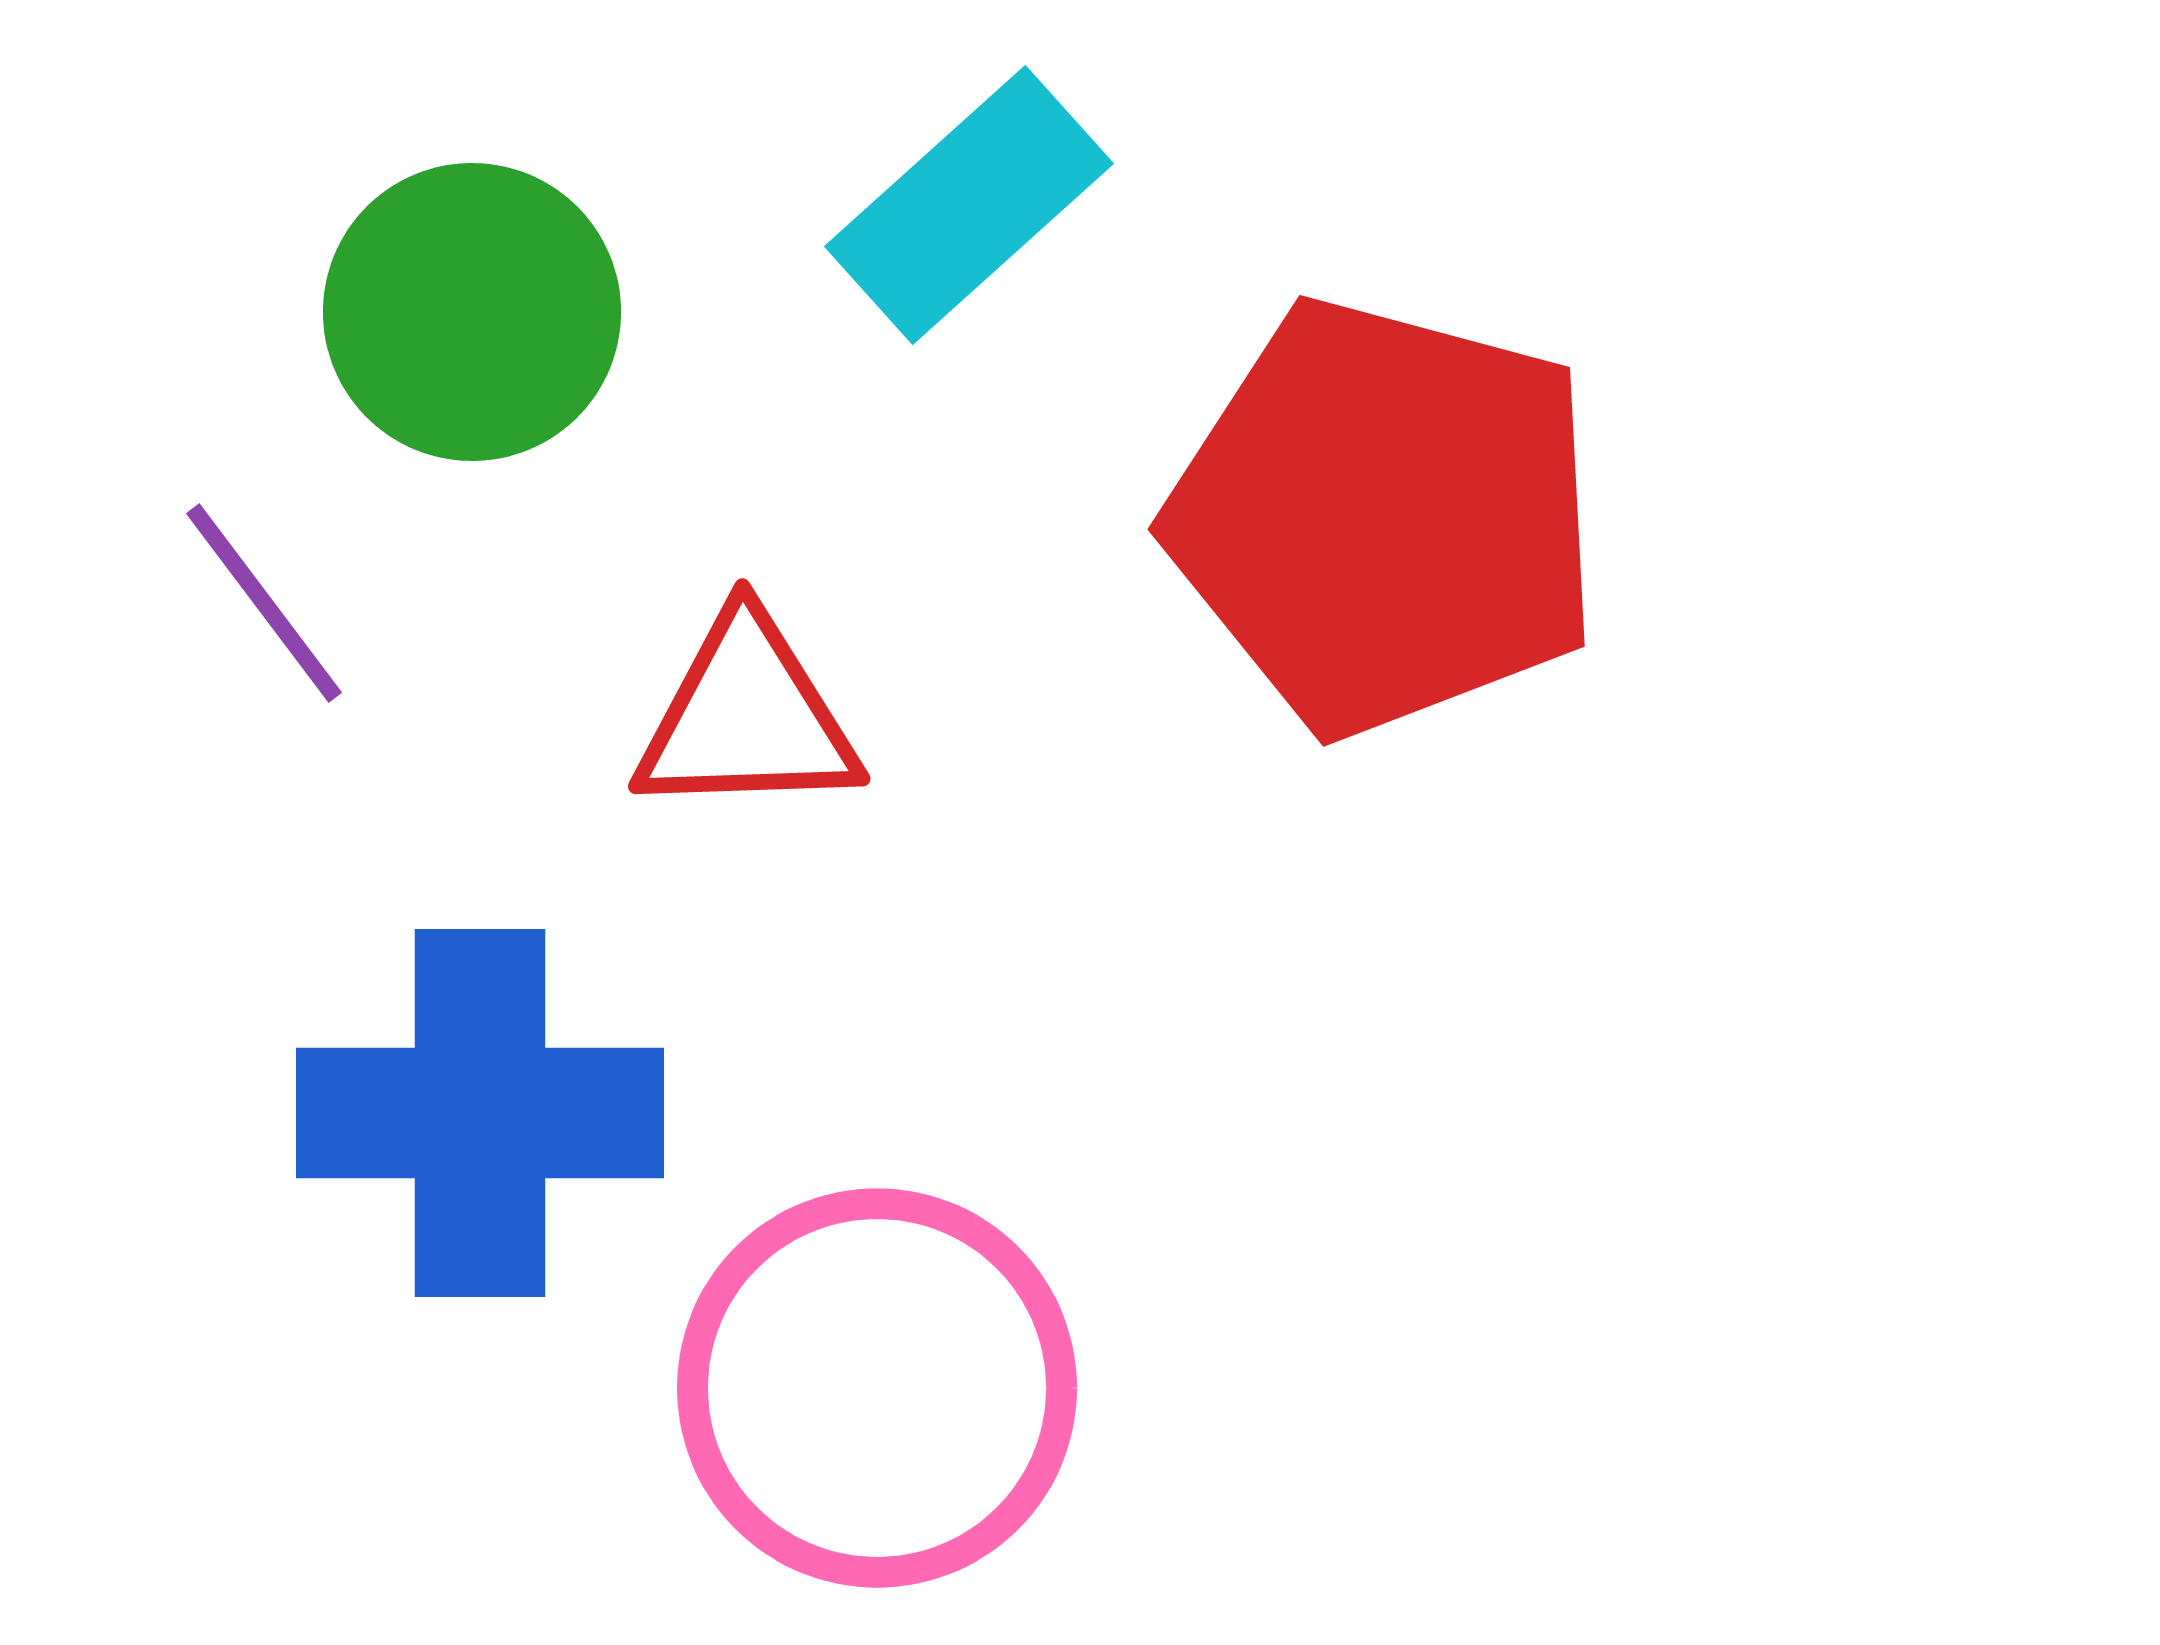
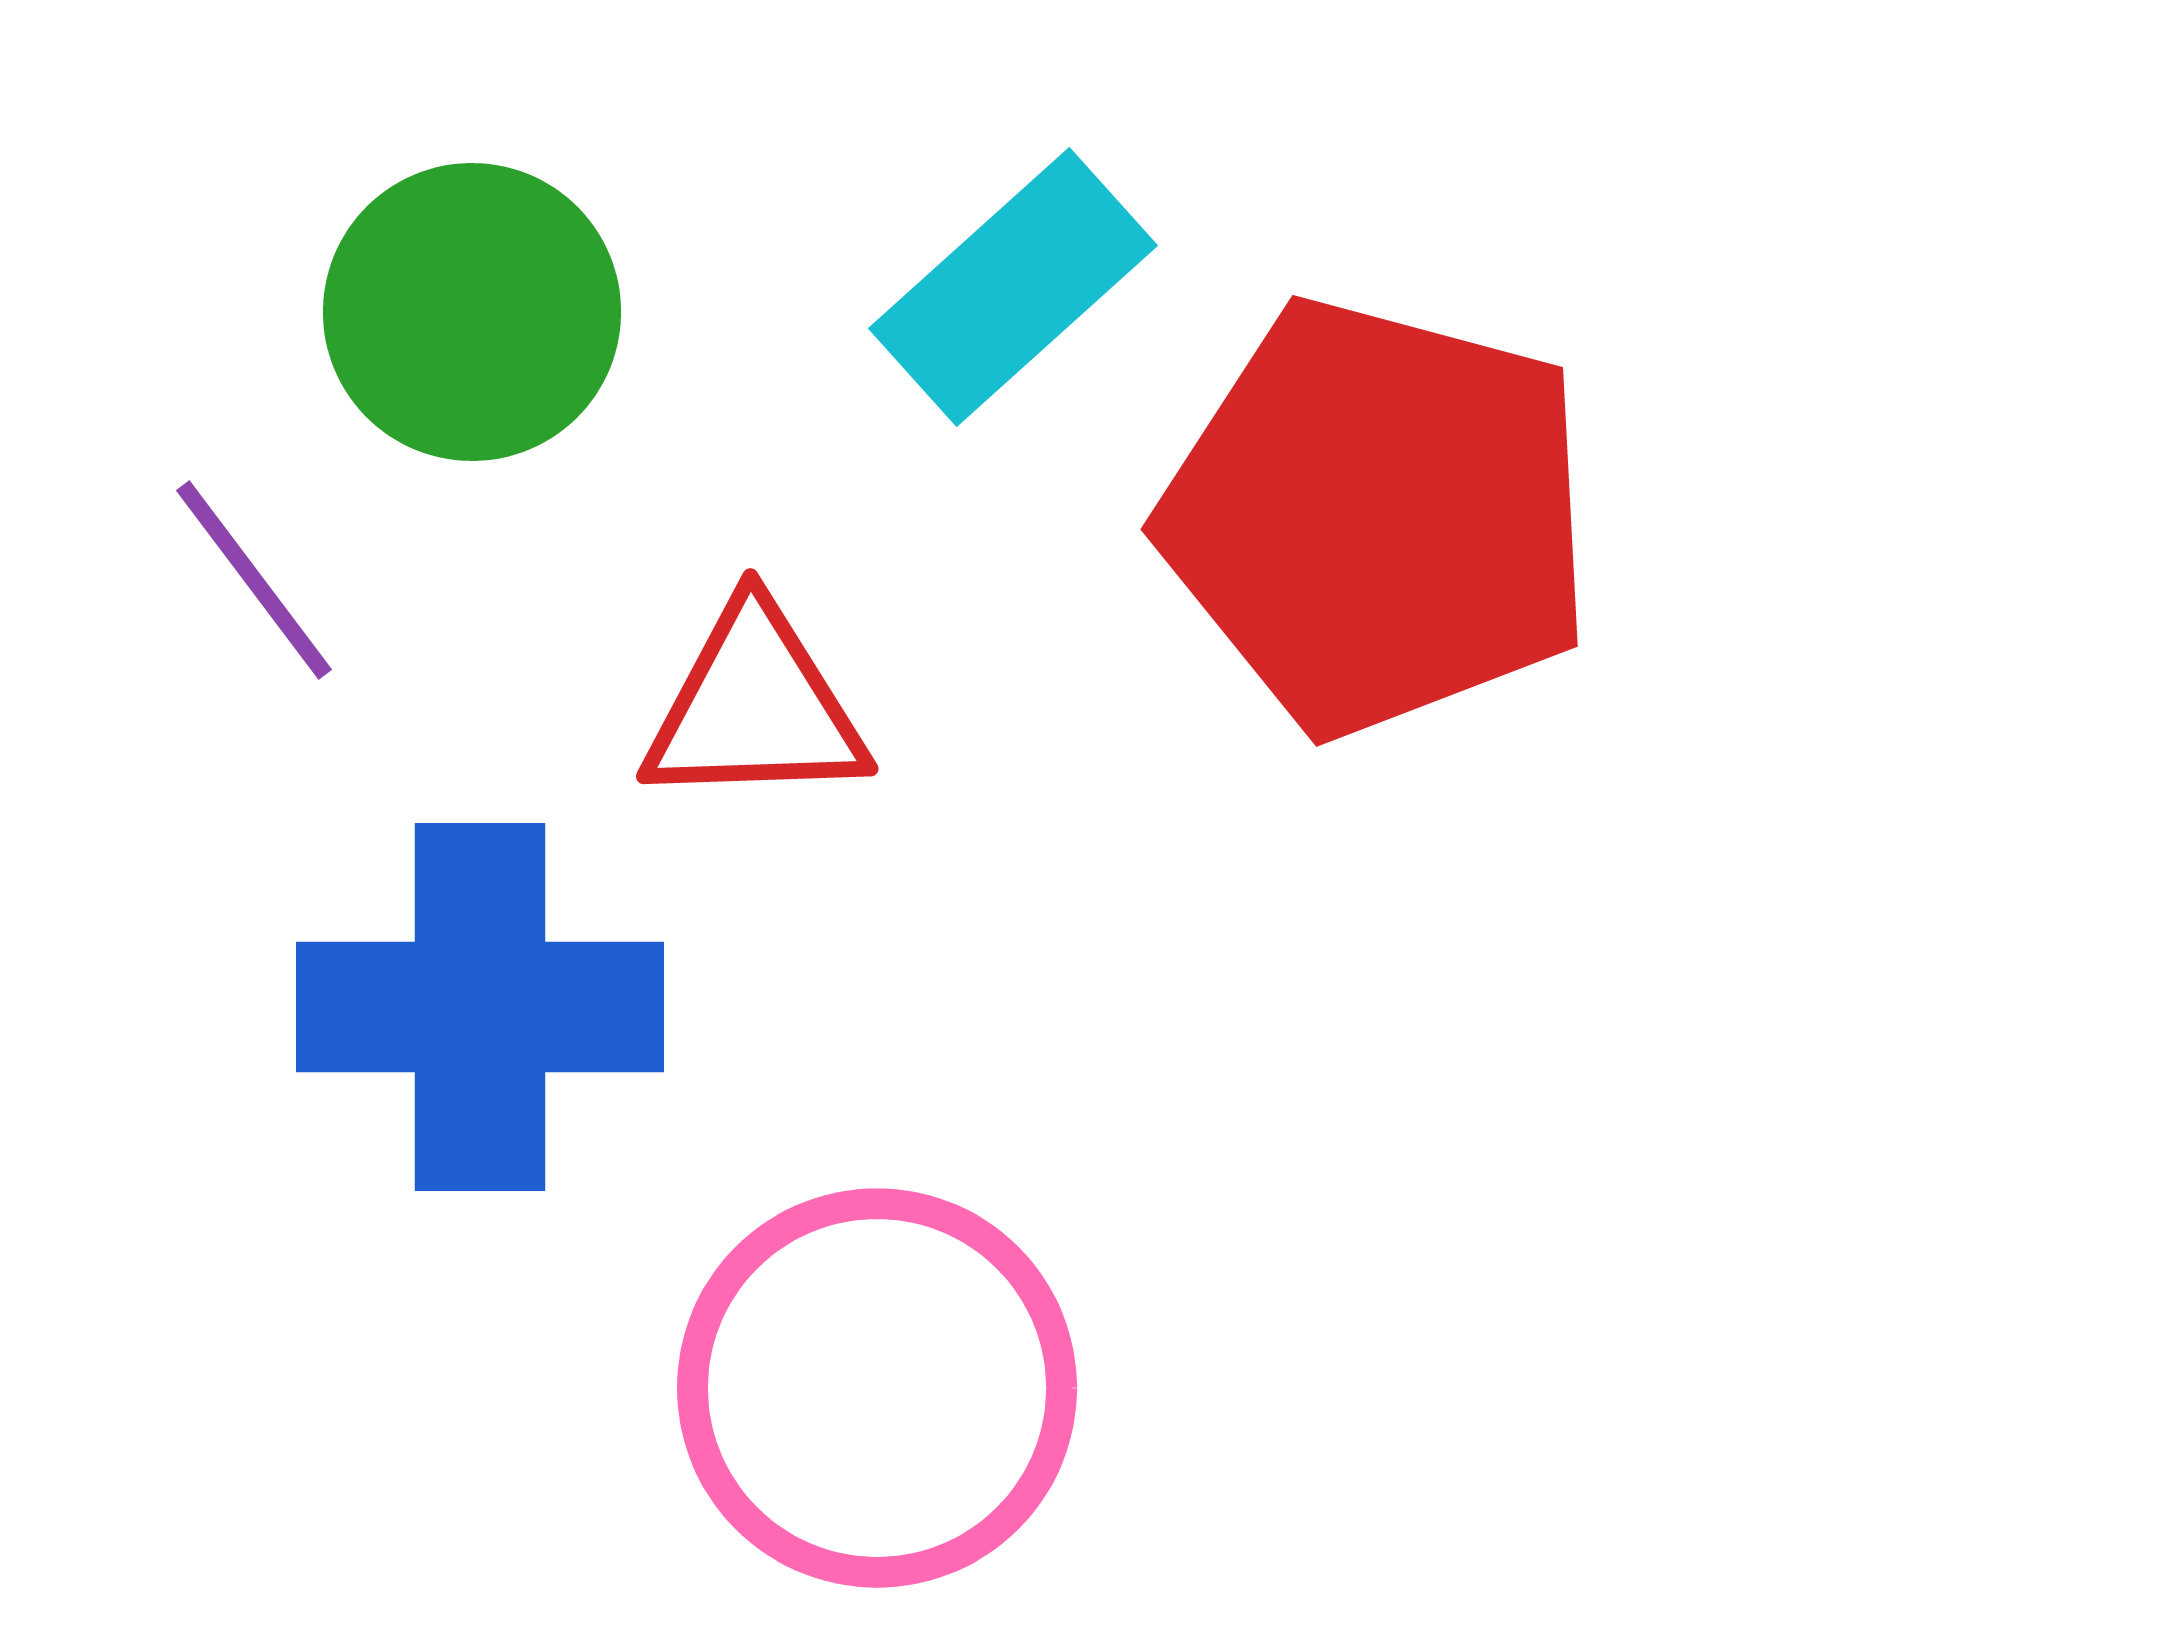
cyan rectangle: moved 44 px right, 82 px down
red pentagon: moved 7 px left
purple line: moved 10 px left, 23 px up
red triangle: moved 8 px right, 10 px up
blue cross: moved 106 px up
